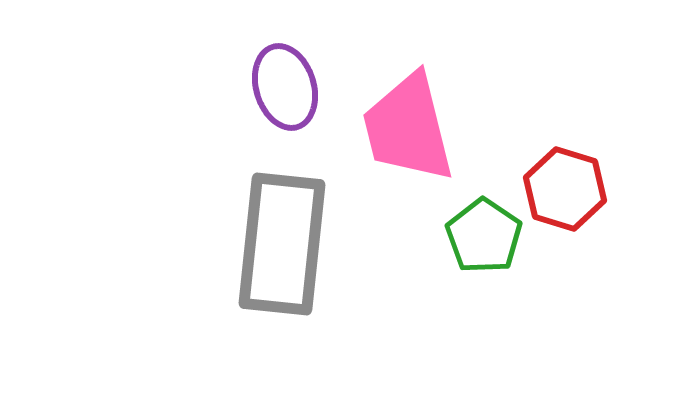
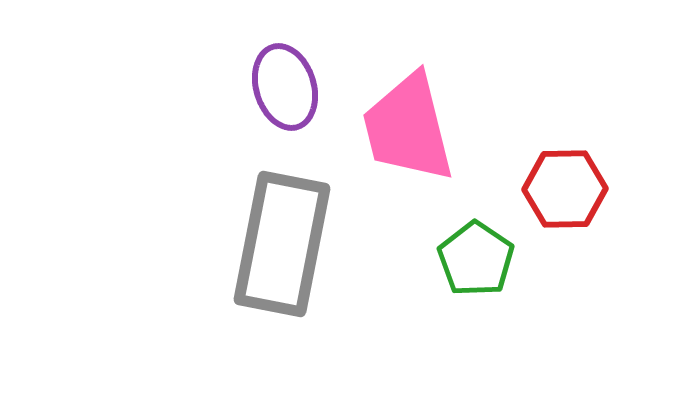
red hexagon: rotated 18 degrees counterclockwise
green pentagon: moved 8 px left, 23 px down
gray rectangle: rotated 5 degrees clockwise
